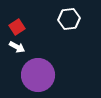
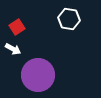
white hexagon: rotated 15 degrees clockwise
white arrow: moved 4 px left, 2 px down
